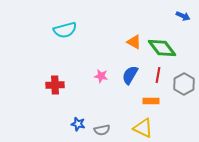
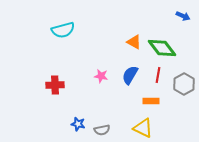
cyan semicircle: moved 2 px left
